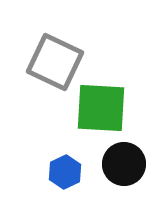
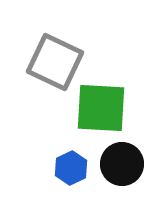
black circle: moved 2 px left
blue hexagon: moved 6 px right, 4 px up
